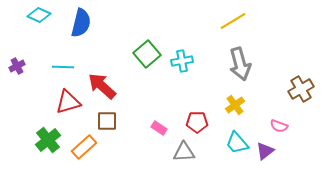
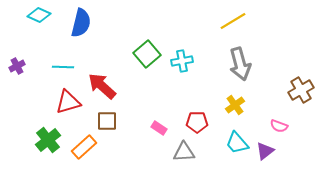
brown cross: moved 1 px down
